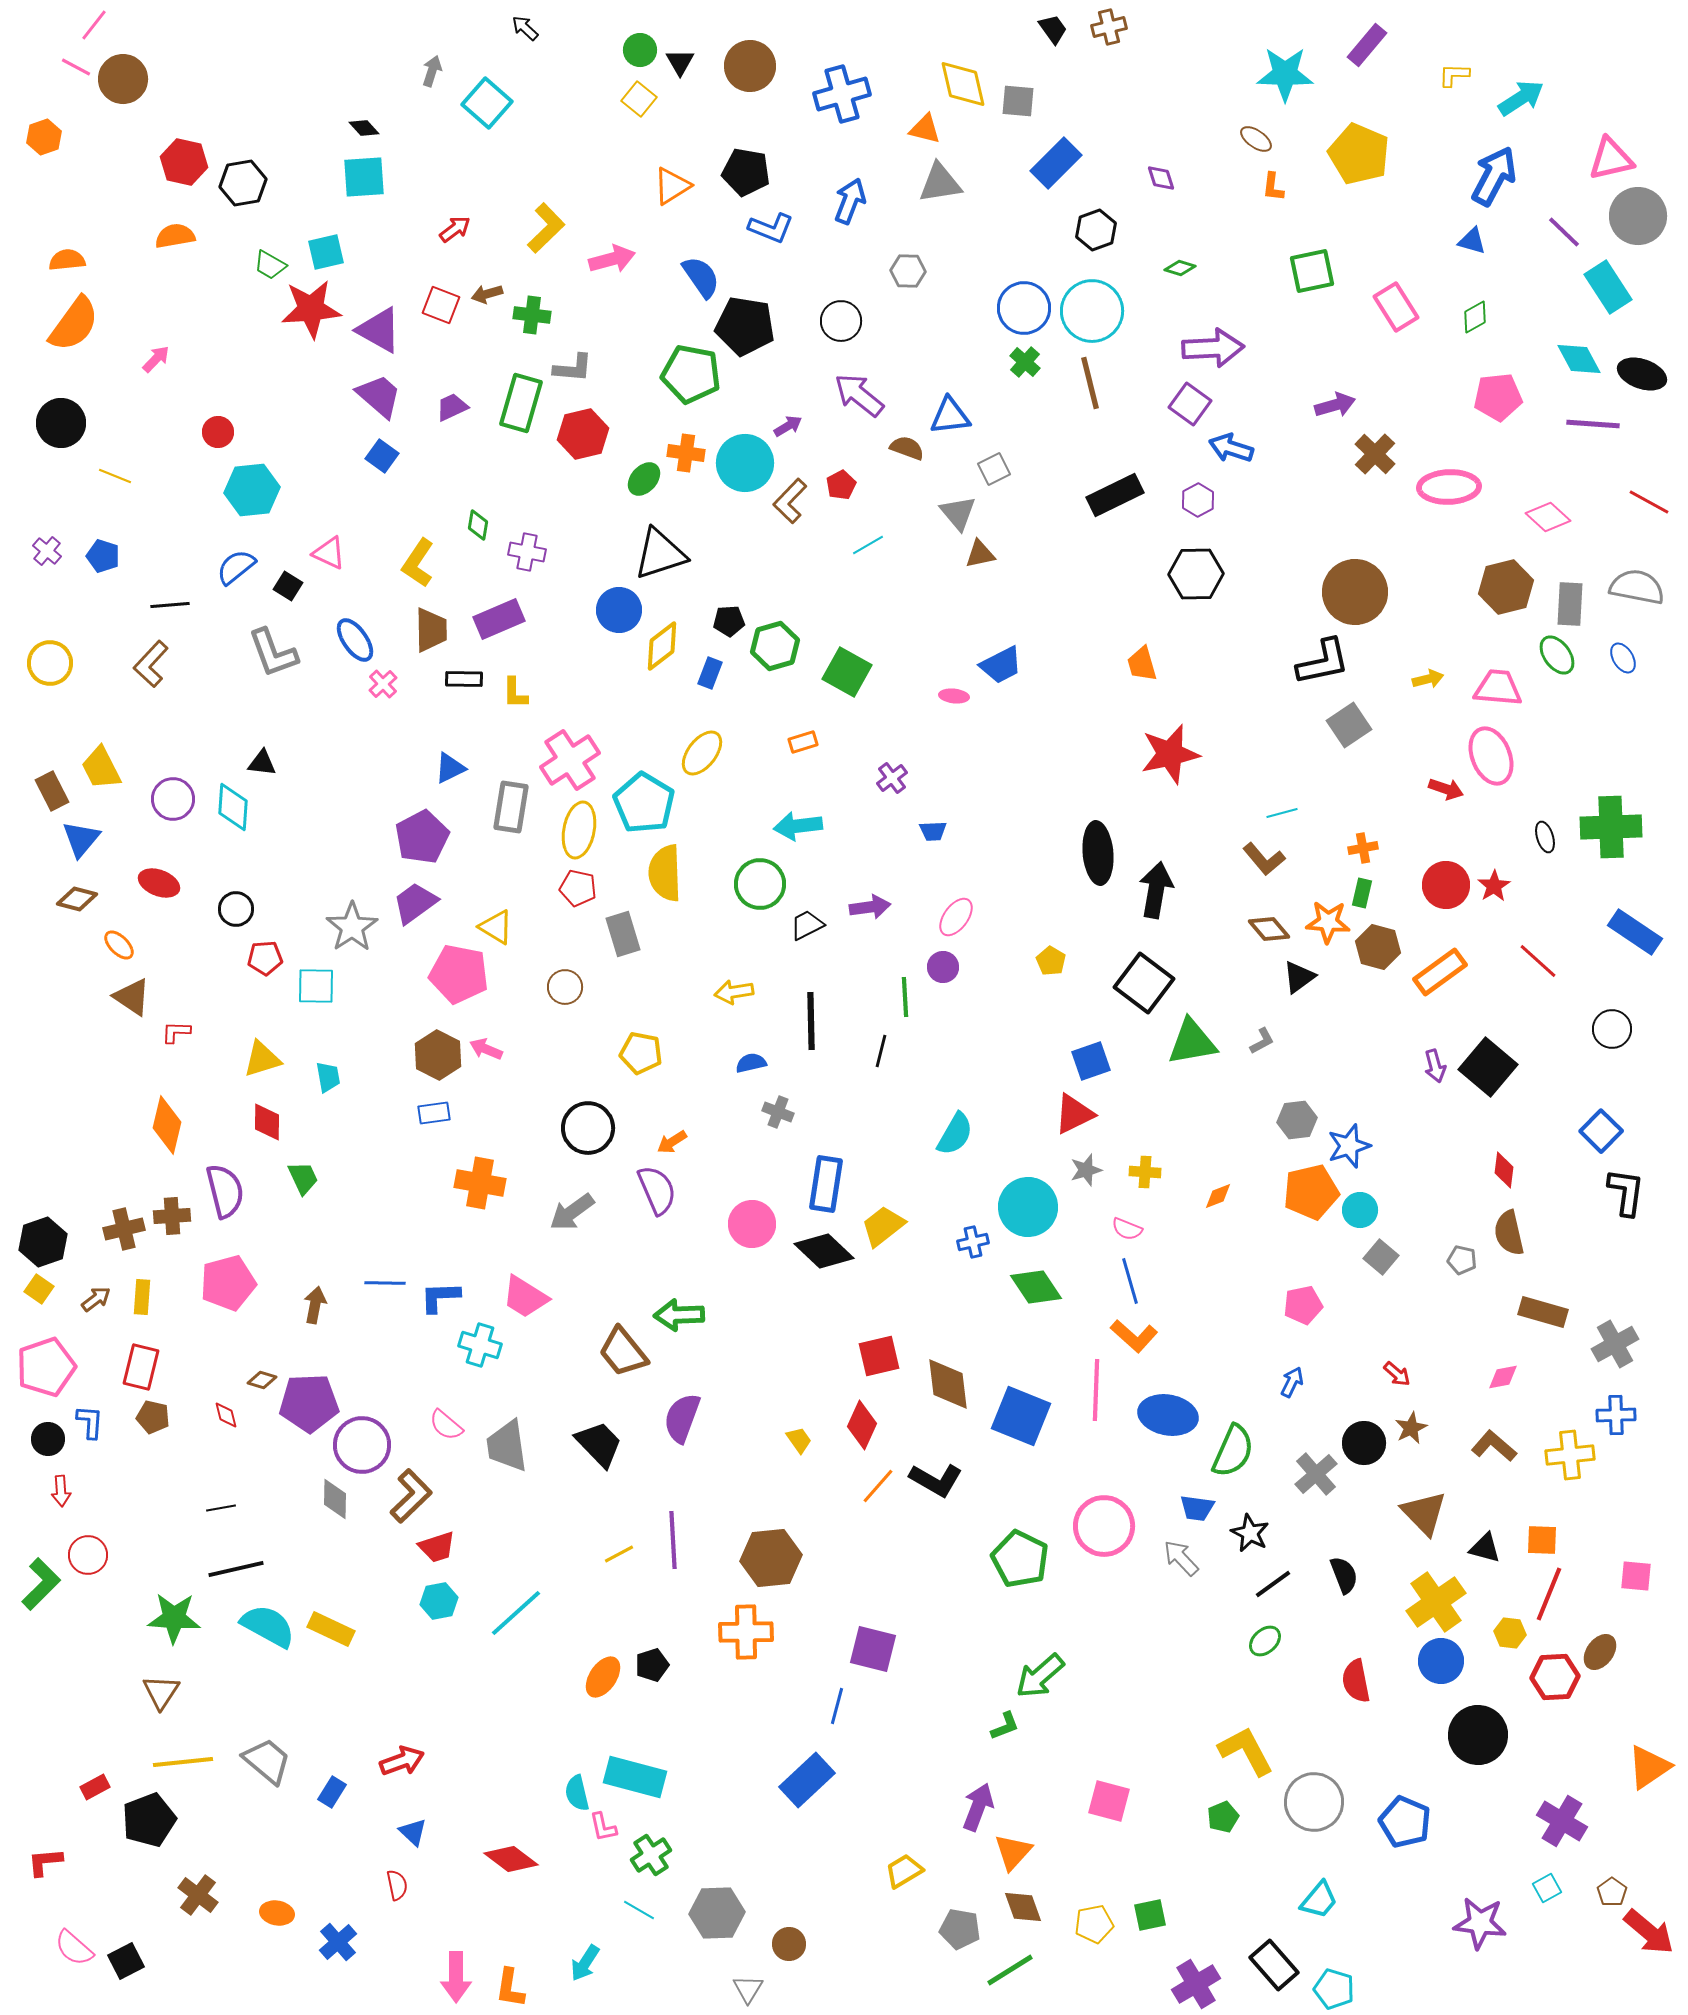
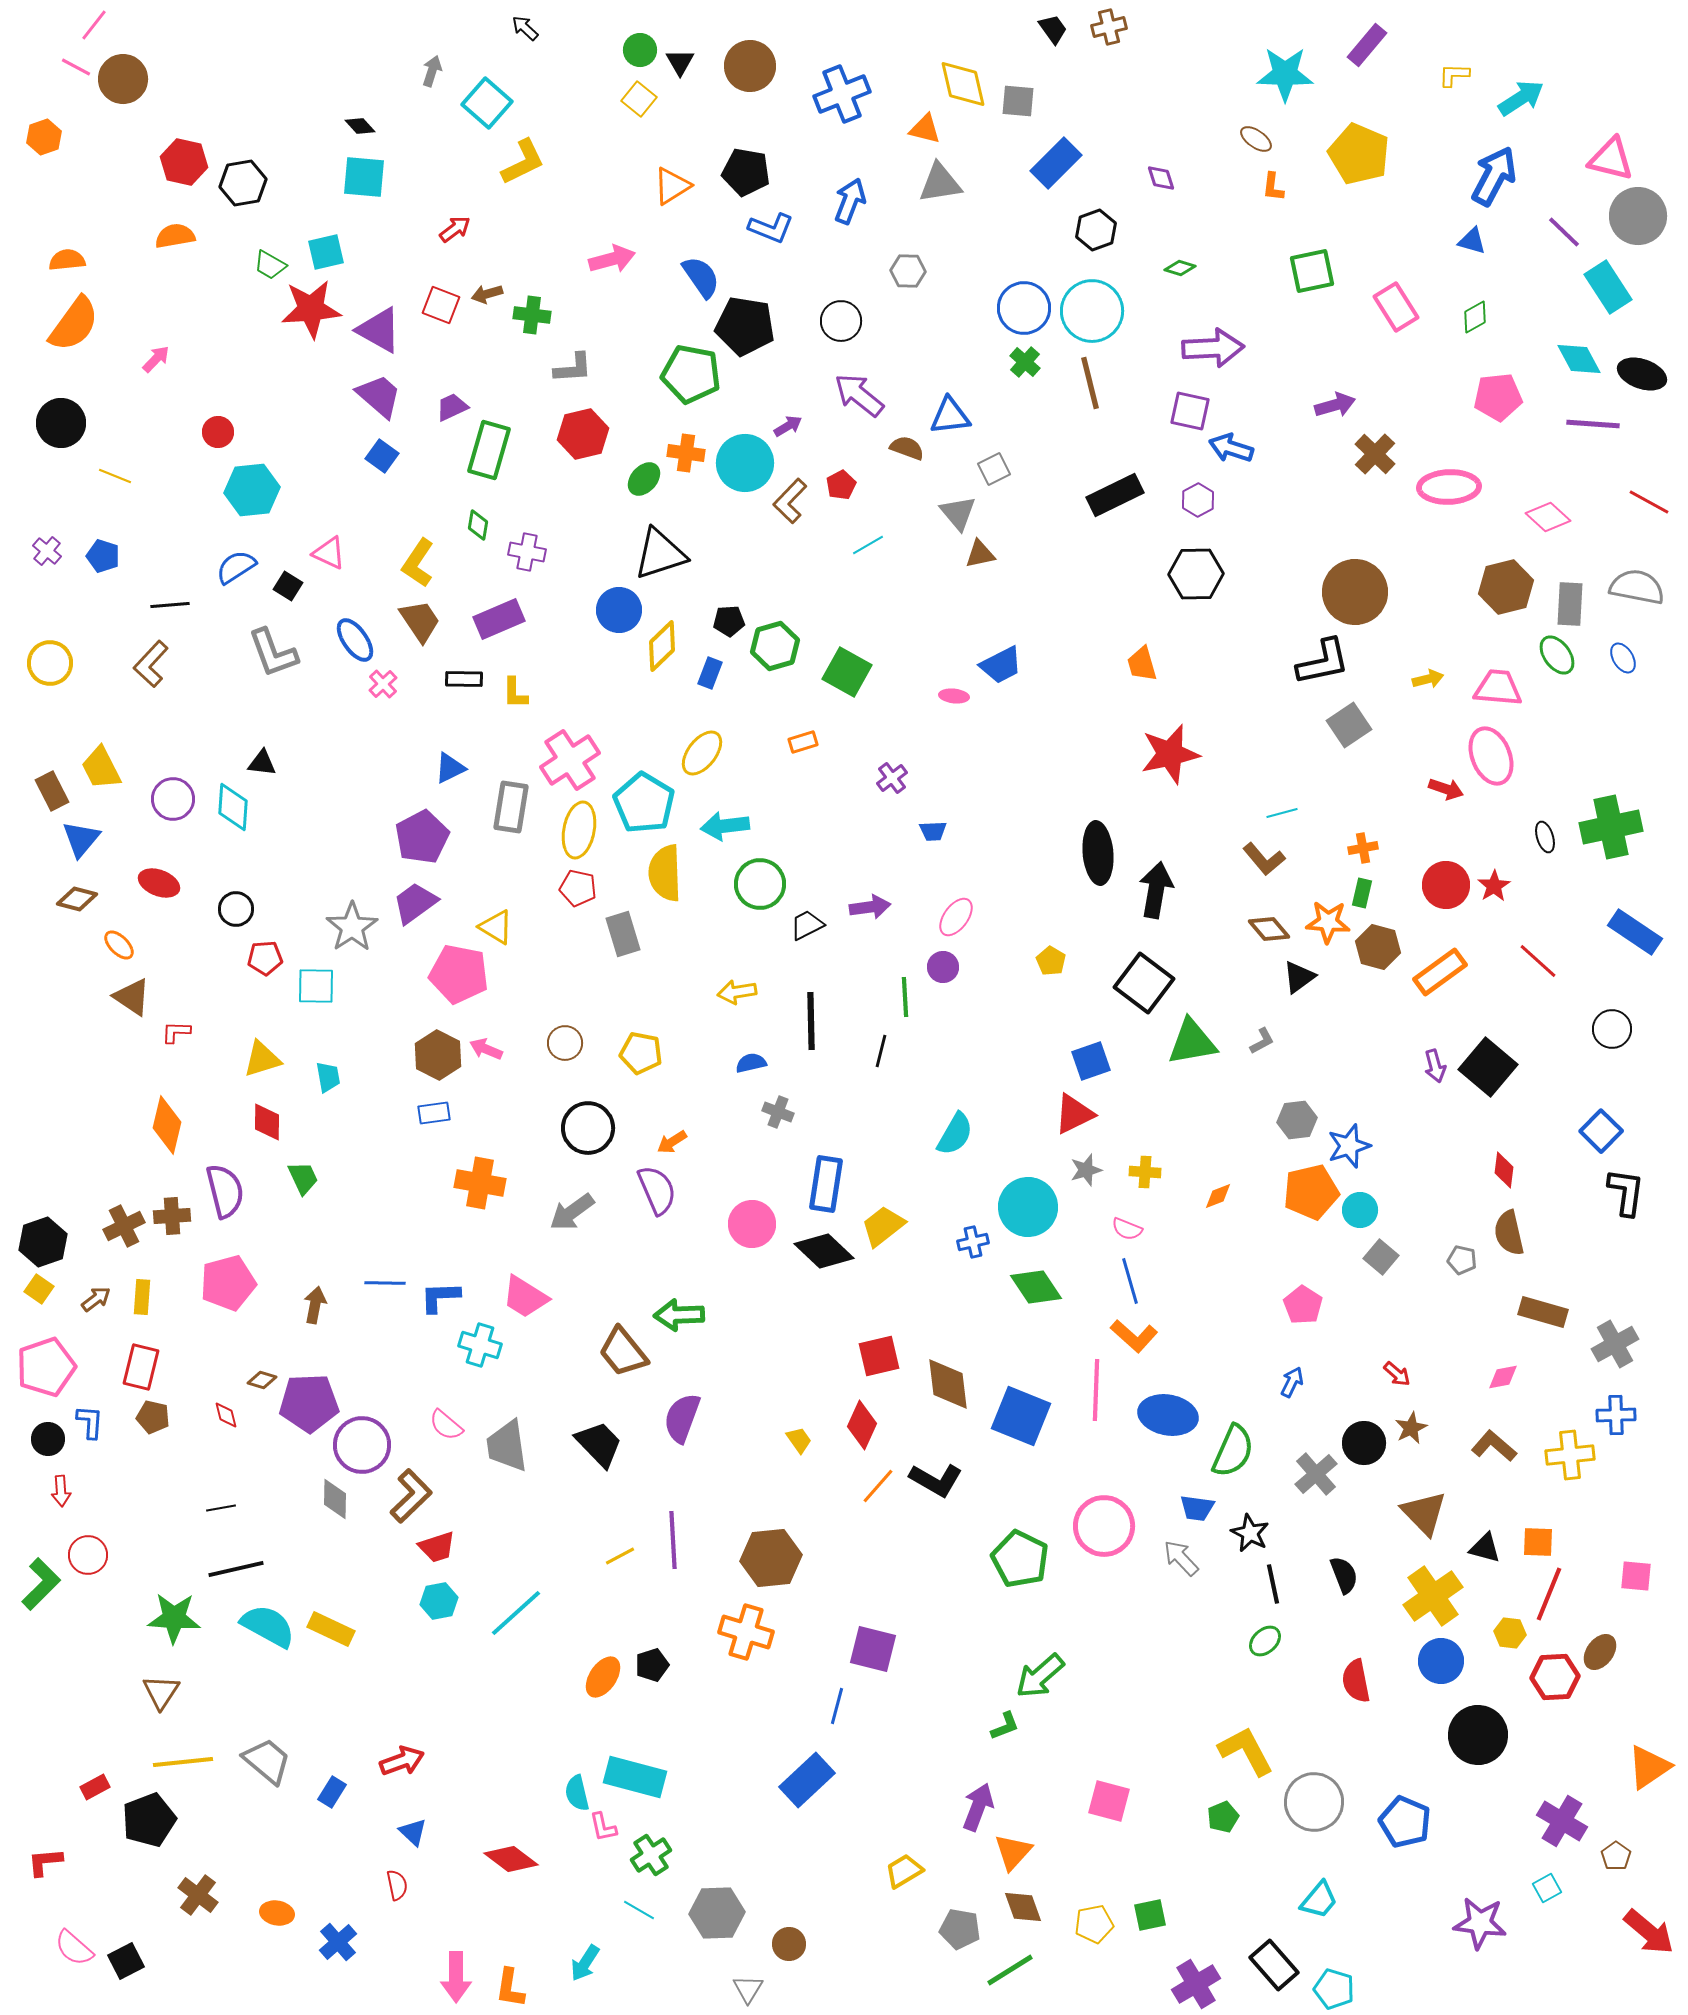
blue cross at (842, 94): rotated 6 degrees counterclockwise
black diamond at (364, 128): moved 4 px left, 2 px up
pink triangle at (1611, 159): rotated 27 degrees clockwise
cyan square at (364, 177): rotated 9 degrees clockwise
yellow L-shape at (546, 228): moved 23 px left, 66 px up; rotated 18 degrees clockwise
gray L-shape at (573, 368): rotated 9 degrees counterclockwise
green rectangle at (521, 403): moved 32 px left, 47 px down
purple square at (1190, 404): moved 7 px down; rotated 24 degrees counterclockwise
blue semicircle at (236, 567): rotated 6 degrees clockwise
brown trapezoid at (431, 630): moved 11 px left, 9 px up; rotated 33 degrees counterclockwise
yellow diamond at (662, 646): rotated 6 degrees counterclockwise
cyan arrow at (798, 826): moved 73 px left
green cross at (1611, 827): rotated 10 degrees counterclockwise
brown circle at (565, 987): moved 56 px down
yellow arrow at (734, 992): moved 3 px right
brown cross at (124, 1229): moved 3 px up; rotated 12 degrees counterclockwise
pink pentagon at (1303, 1305): rotated 27 degrees counterclockwise
orange square at (1542, 1540): moved 4 px left, 2 px down
yellow line at (619, 1554): moved 1 px right, 2 px down
black line at (1273, 1584): rotated 66 degrees counterclockwise
yellow cross at (1436, 1602): moved 3 px left, 6 px up
orange cross at (746, 1632): rotated 18 degrees clockwise
brown pentagon at (1612, 1892): moved 4 px right, 36 px up
